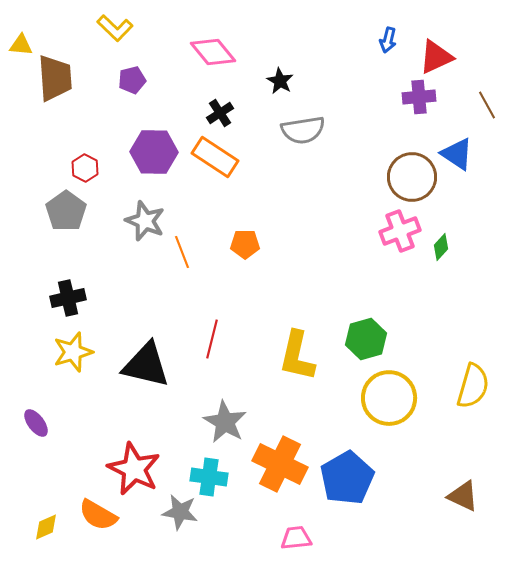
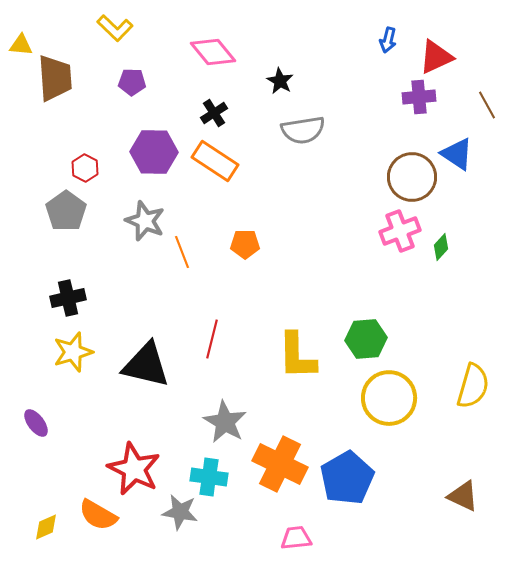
purple pentagon at (132, 80): moved 2 px down; rotated 16 degrees clockwise
black cross at (220, 113): moved 6 px left
orange rectangle at (215, 157): moved 4 px down
green hexagon at (366, 339): rotated 12 degrees clockwise
yellow L-shape at (297, 356): rotated 14 degrees counterclockwise
